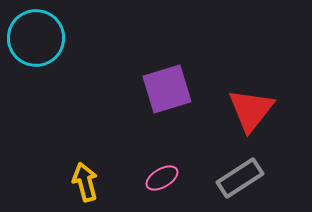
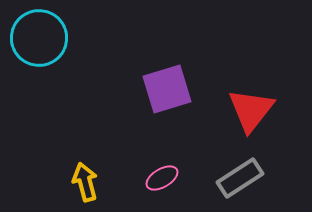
cyan circle: moved 3 px right
